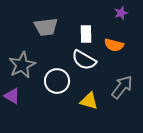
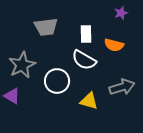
gray arrow: rotated 35 degrees clockwise
